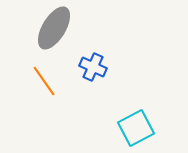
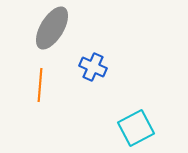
gray ellipse: moved 2 px left
orange line: moved 4 px left, 4 px down; rotated 40 degrees clockwise
